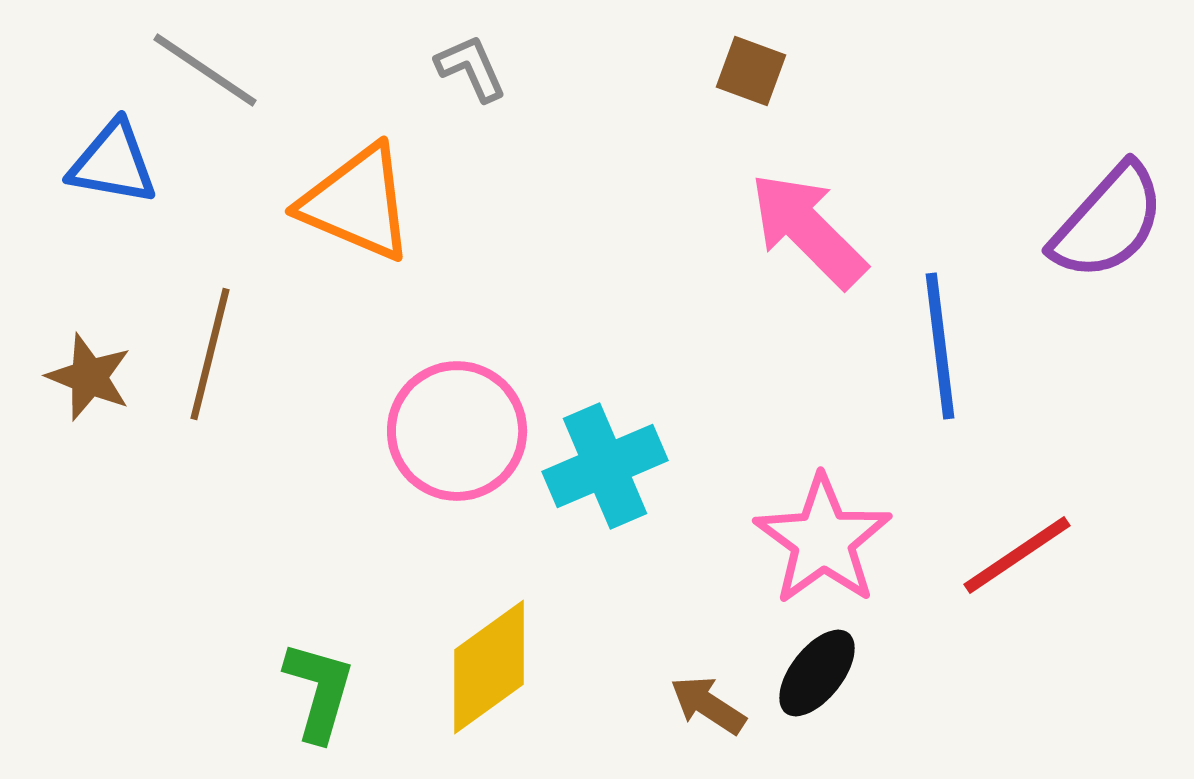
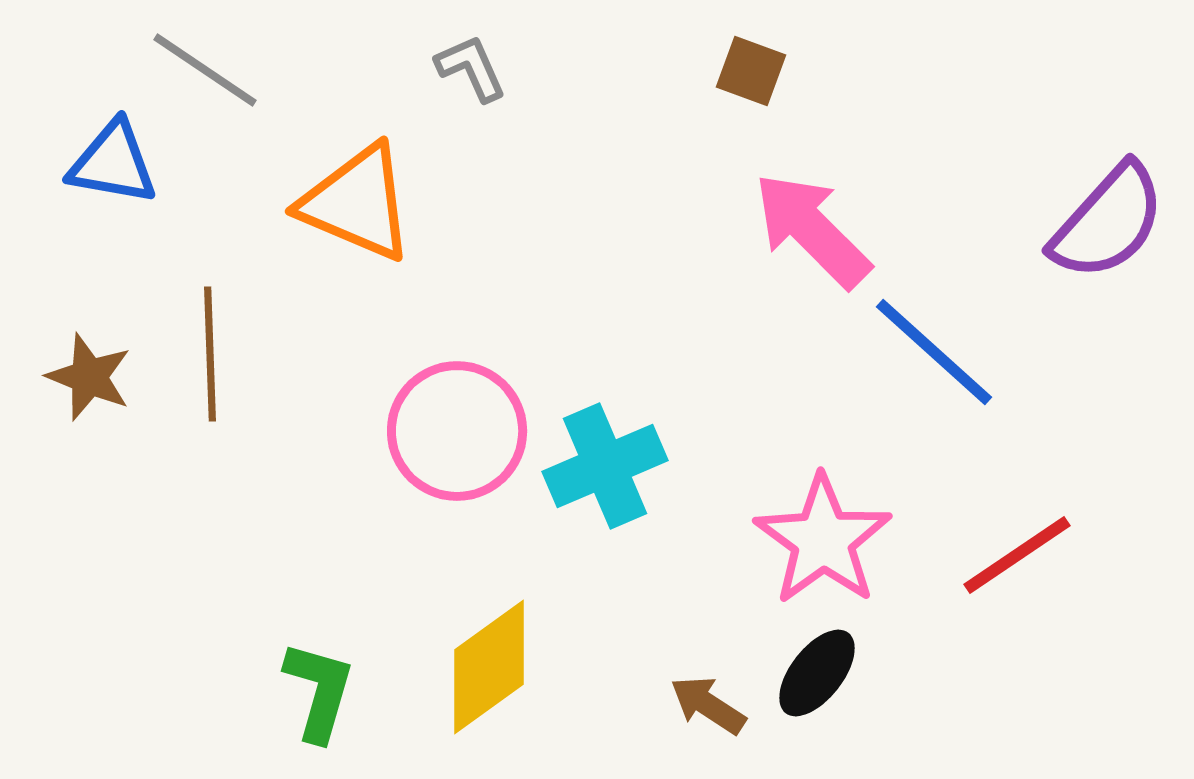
pink arrow: moved 4 px right
blue line: moved 6 px left, 6 px down; rotated 41 degrees counterclockwise
brown line: rotated 16 degrees counterclockwise
